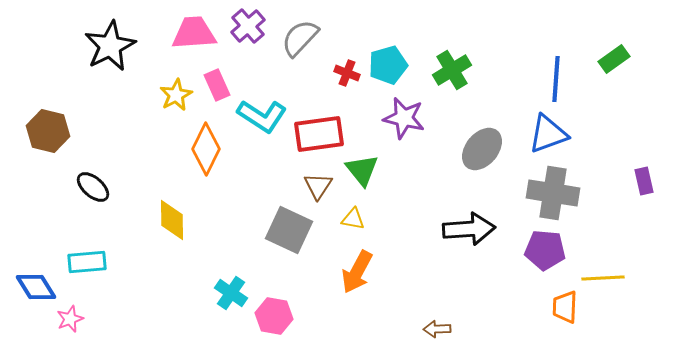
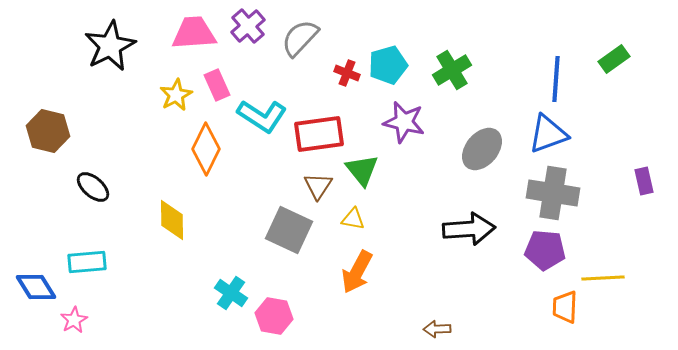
purple star: moved 4 px down
pink star: moved 4 px right, 1 px down; rotated 8 degrees counterclockwise
